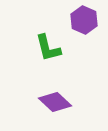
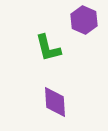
purple diamond: rotated 44 degrees clockwise
